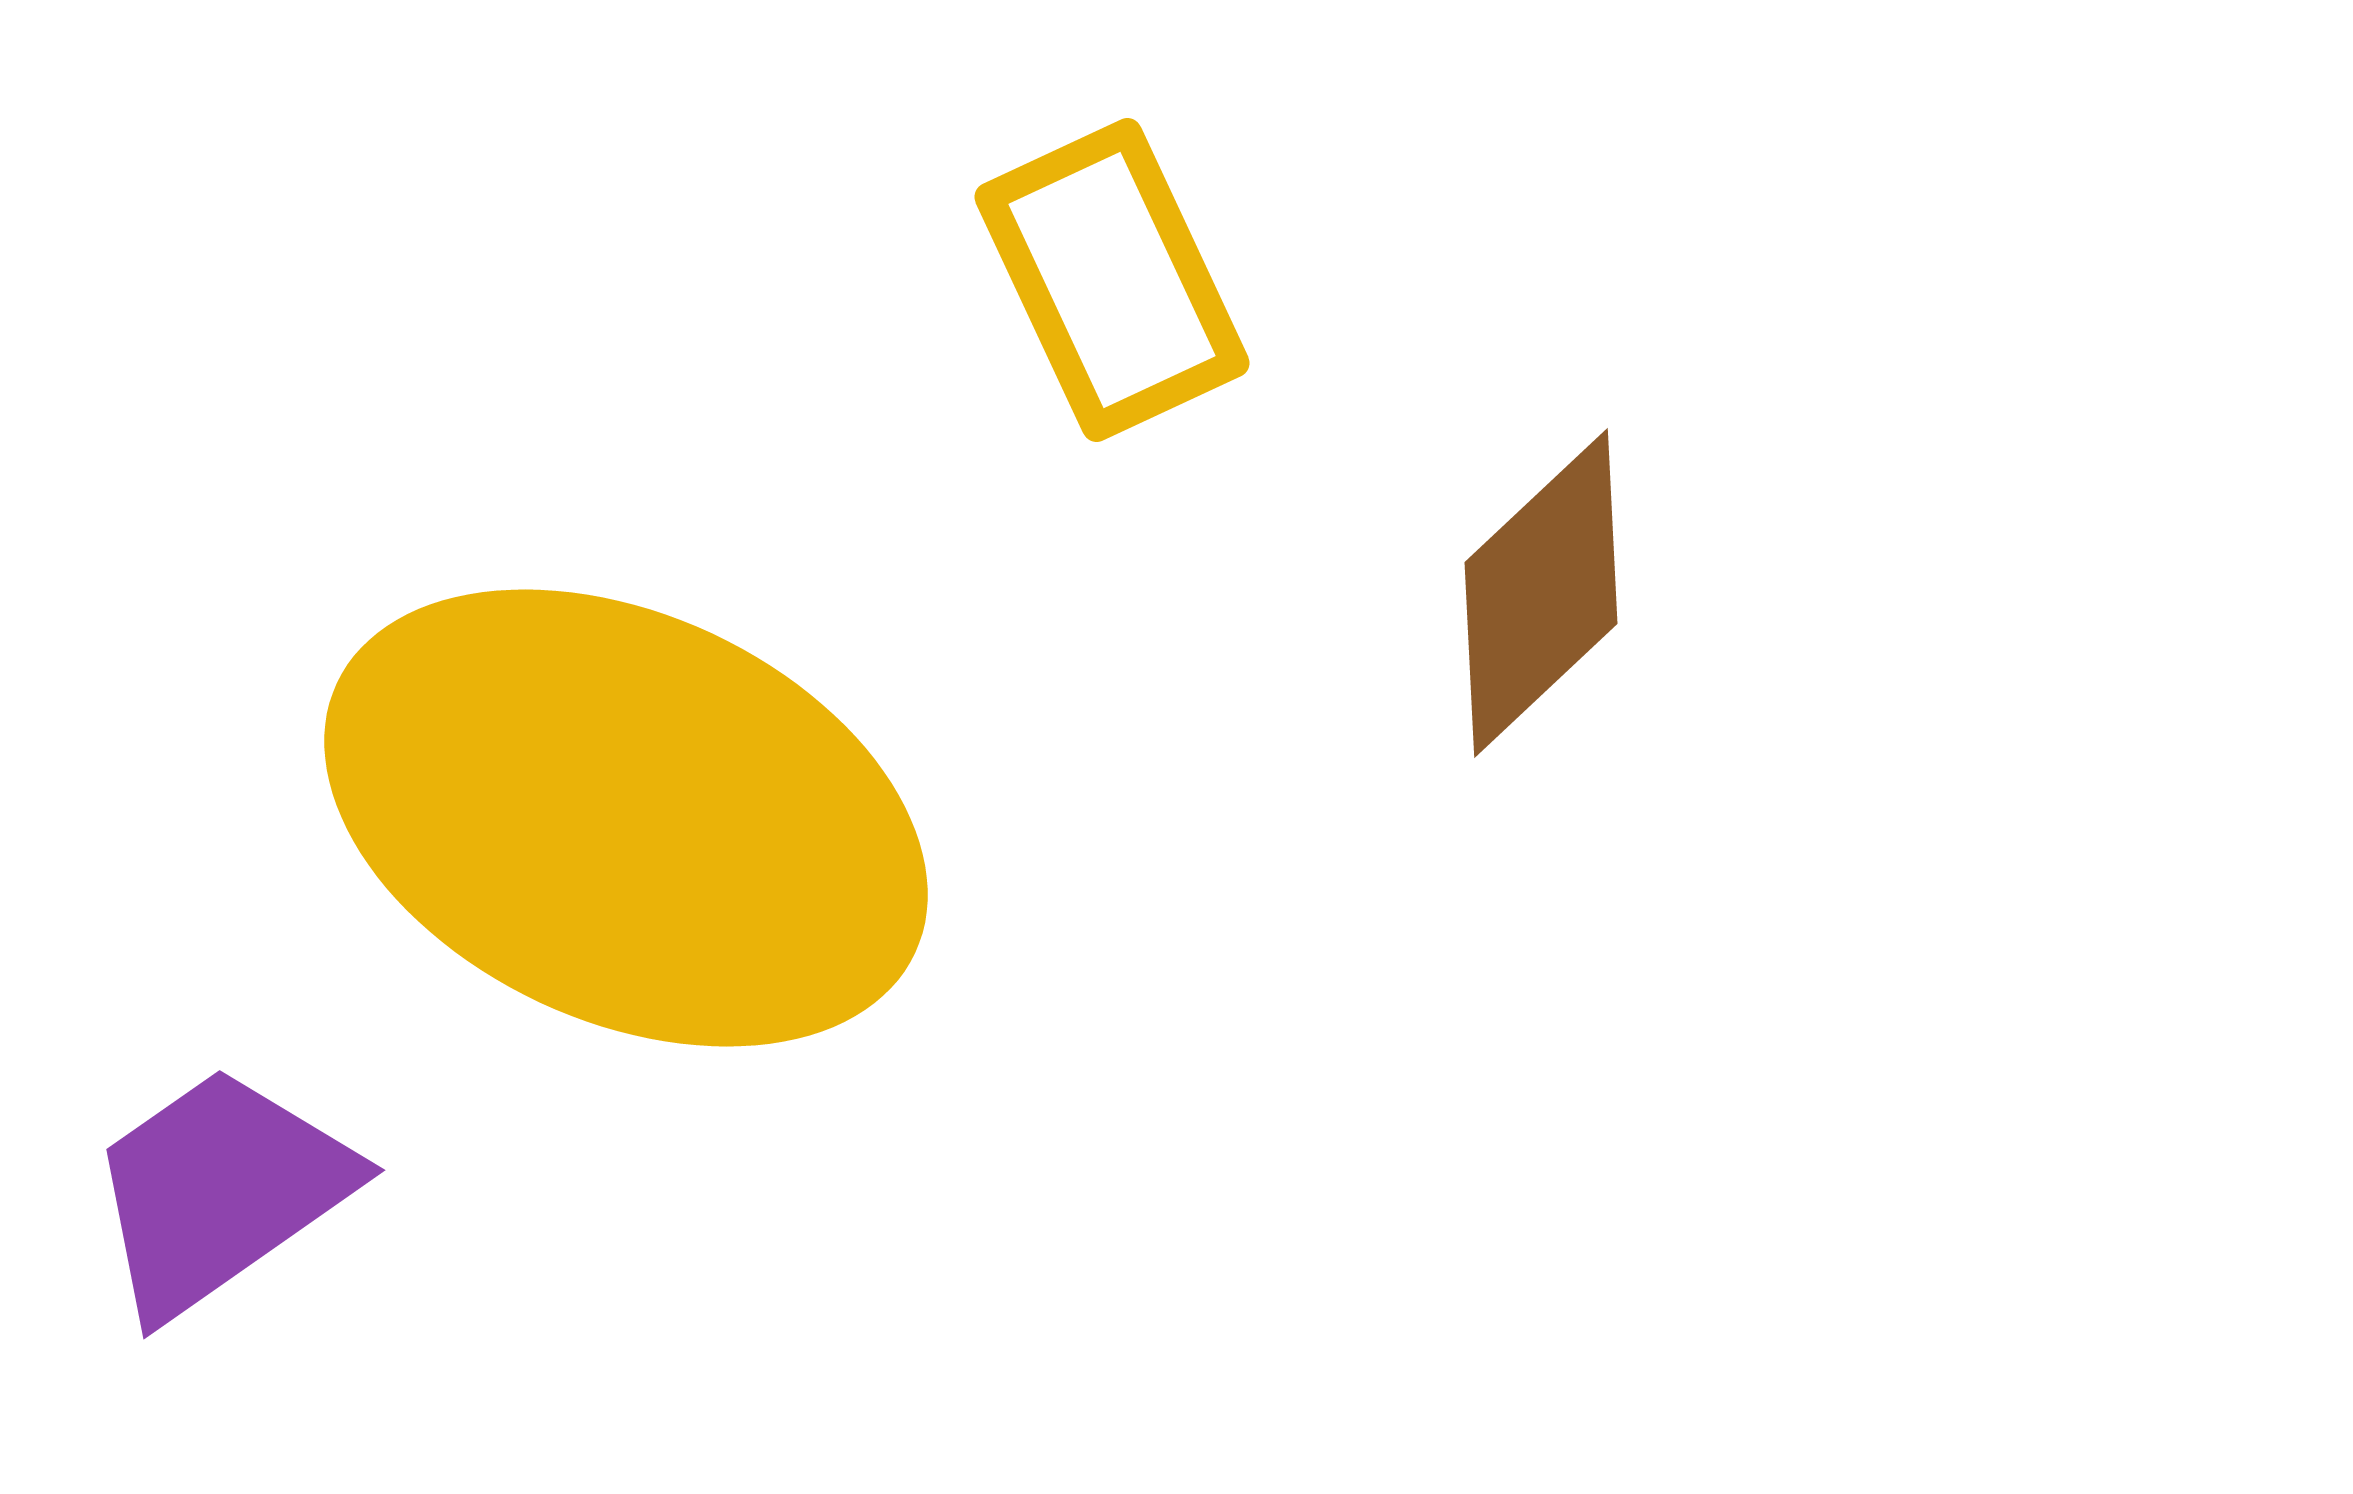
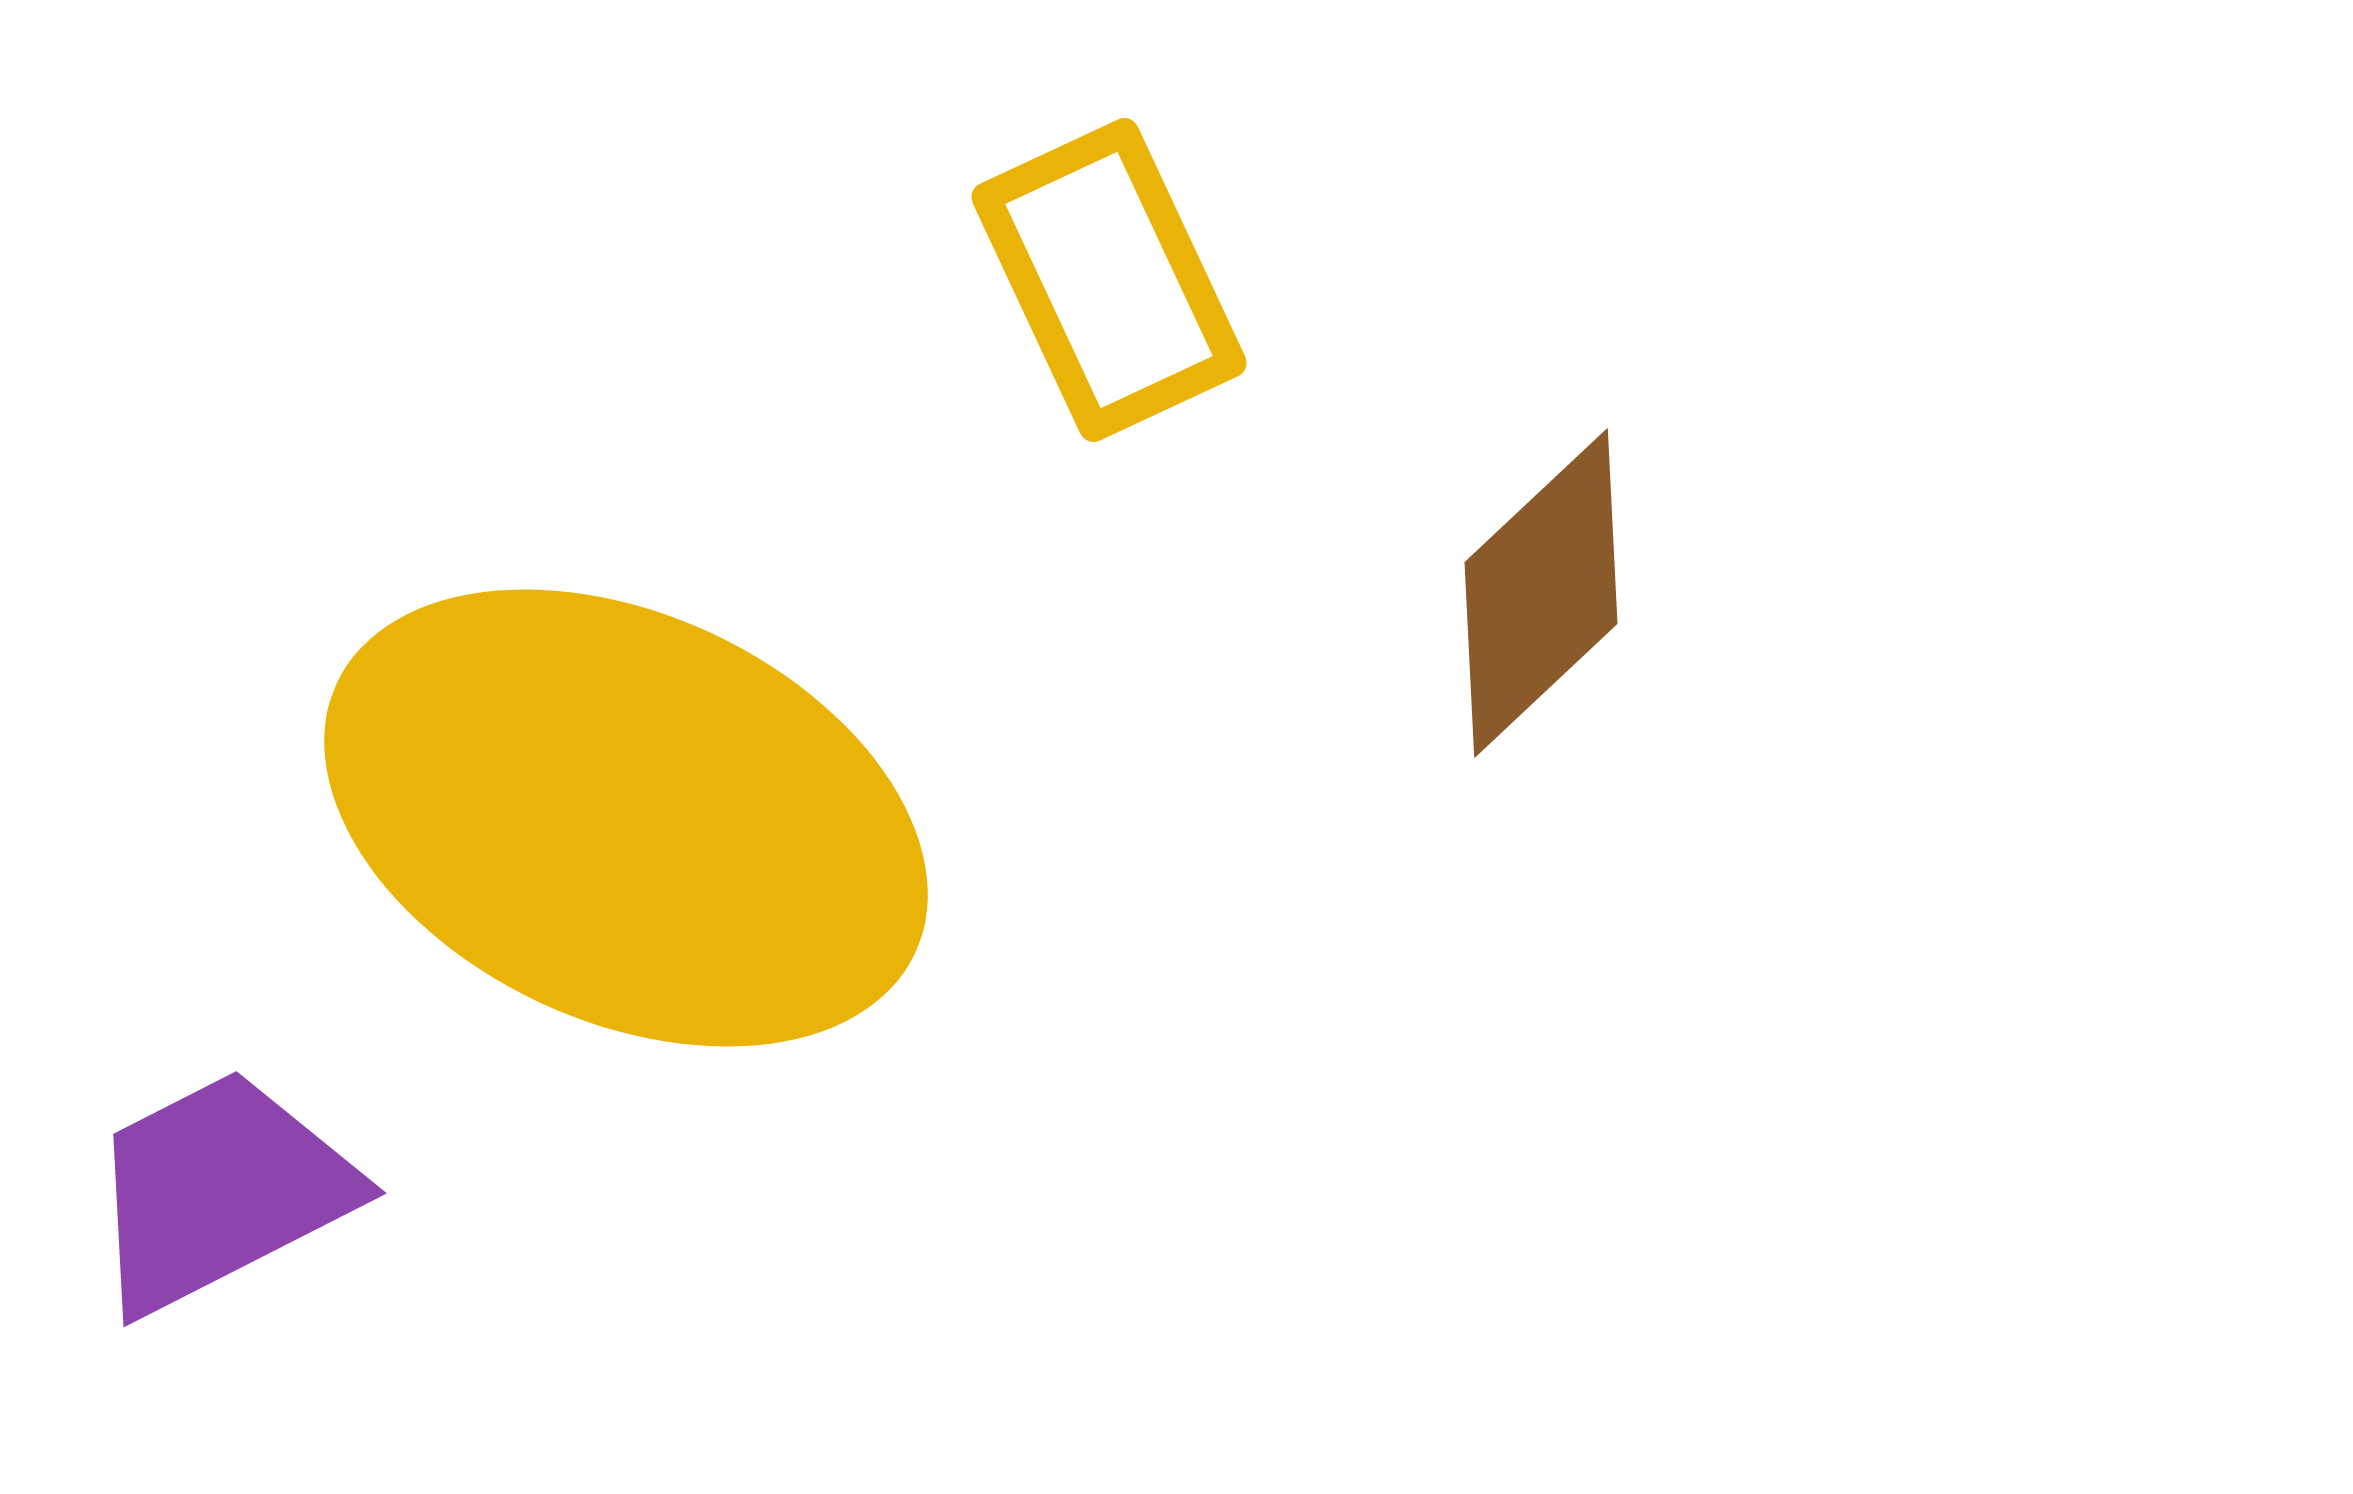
yellow rectangle: moved 3 px left
purple trapezoid: rotated 8 degrees clockwise
